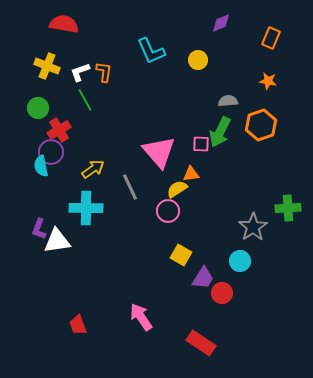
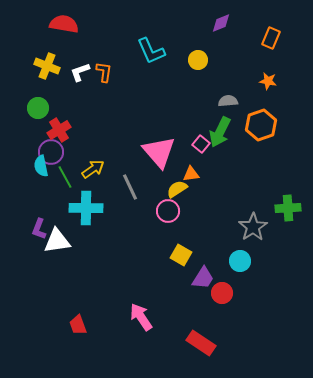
green line: moved 20 px left, 77 px down
pink square: rotated 36 degrees clockwise
